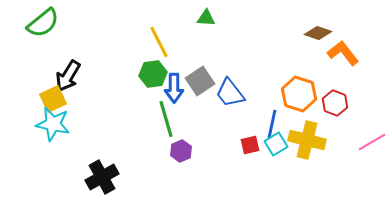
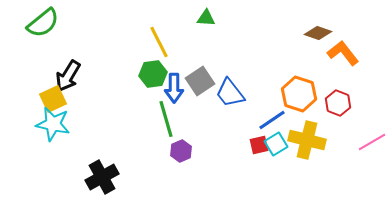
red hexagon: moved 3 px right
blue line: moved 4 px up; rotated 44 degrees clockwise
red square: moved 9 px right
